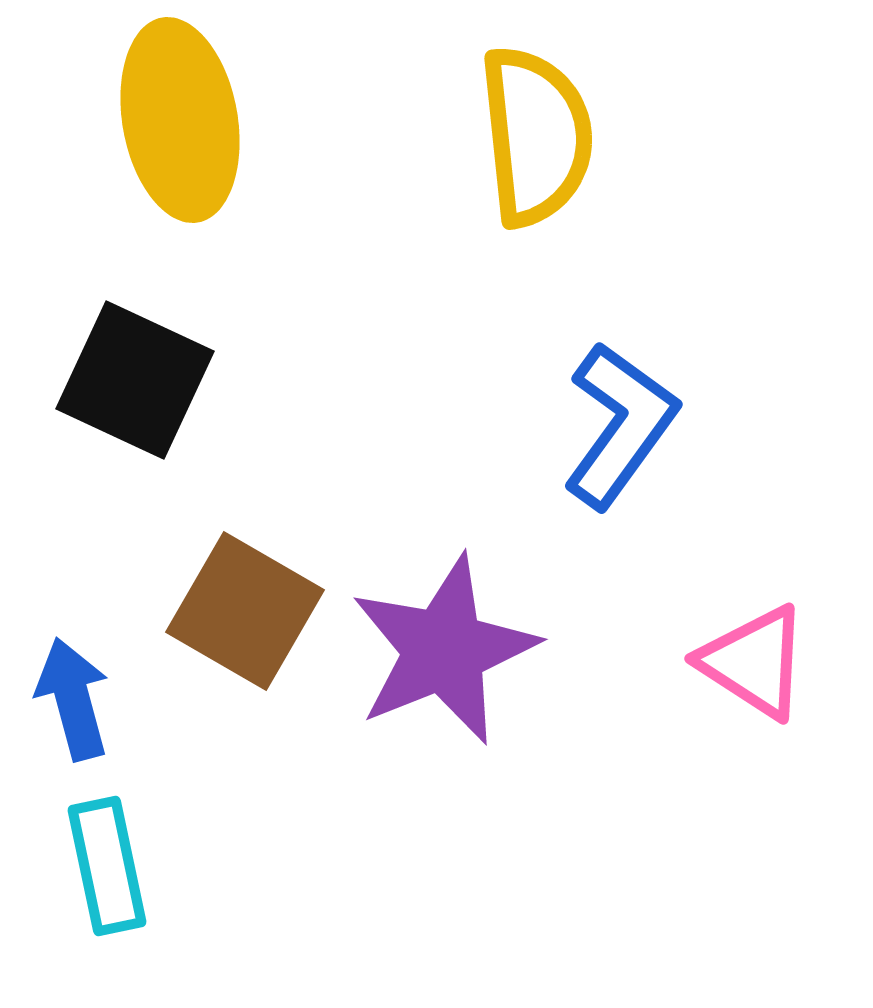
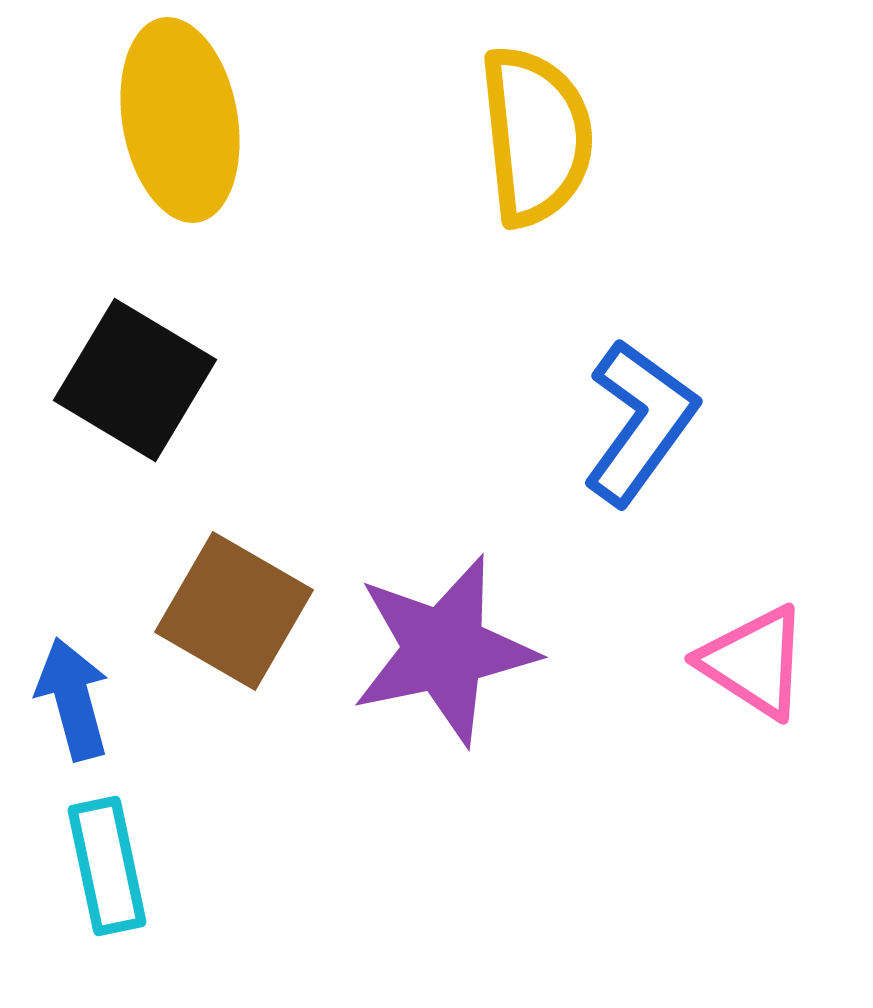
black square: rotated 6 degrees clockwise
blue L-shape: moved 20 px right, 3 px up
brown square: moved 11 px left
purple star: rotated 10 degrees clockwise
